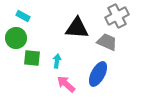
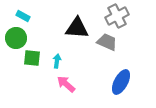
blue ellipse: moved 23 px right, 8 px down
